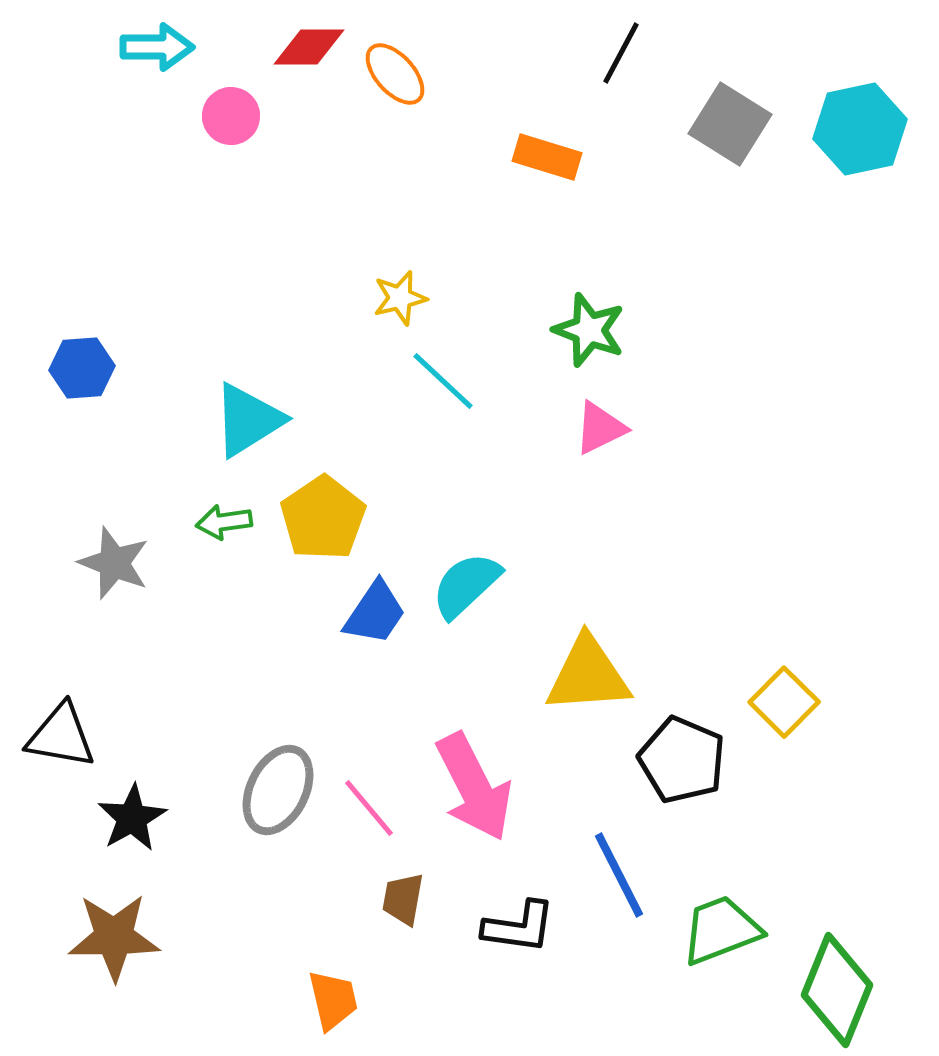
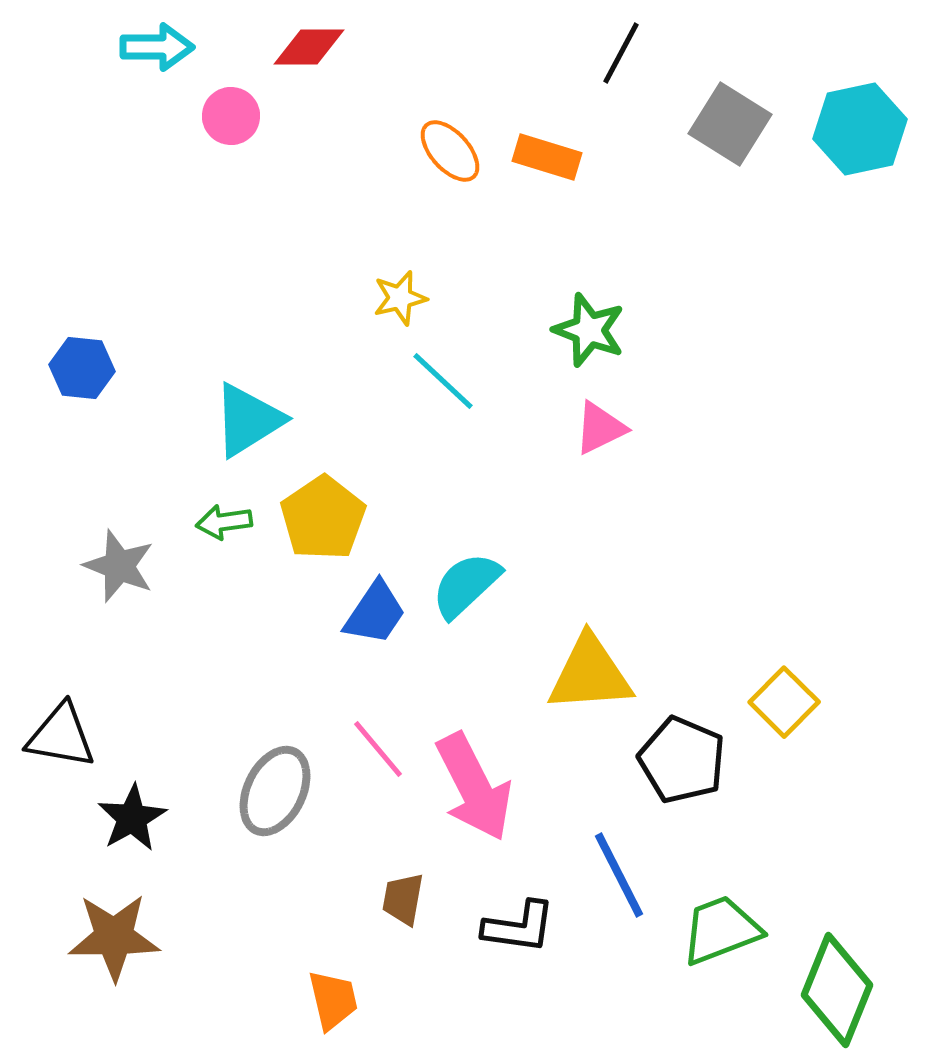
orange ellipse: moved 55 px right, 77 px down
blue hexagon: rotated 10 degrees clockwise
gray star: moved 5 px right, 3 px down
yellow triangle: moved 2 px right, 1 px up
gray ellipse: moved 3 px left, 1 px down
pink line: moved 9 px right, 59 px up
